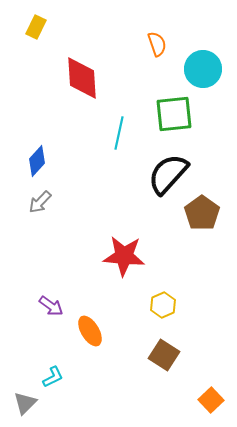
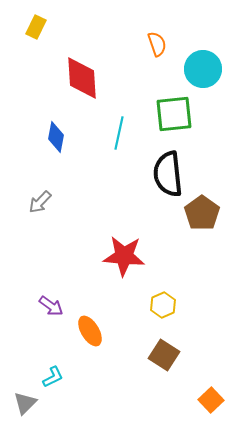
blue diamond: moved 19 px right, 24 px up; rotated 32 degrees counterclockwise
black semicircle: rotated 48 degrees counterclockwise
